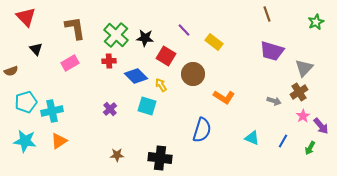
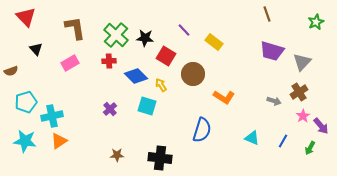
gray triangle: moved 2 px left, 6 px up
cyan cross: moved 5 px down
